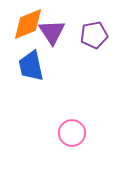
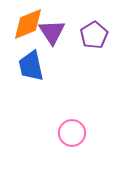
purple pentagon: rotated 20 degrees counterclockwise
